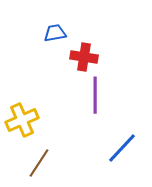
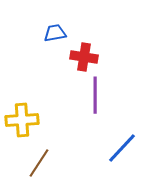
yellow cross: rotated 20 degrees clockwise
